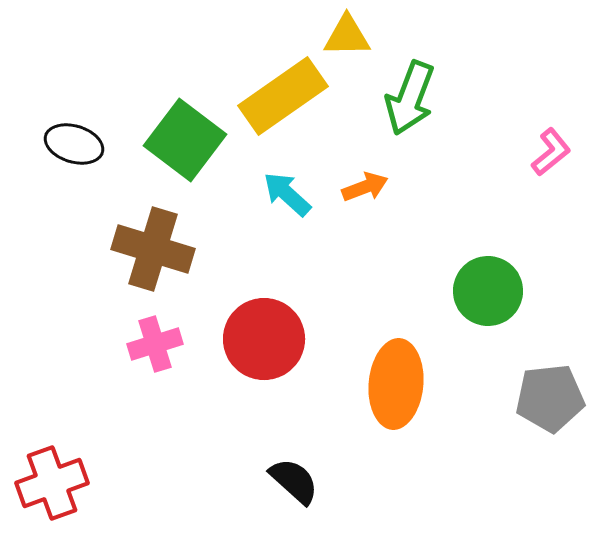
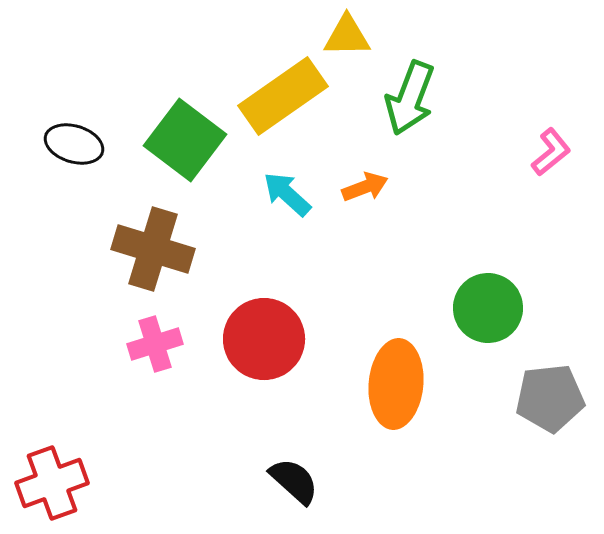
green circle: moved 17 px down
